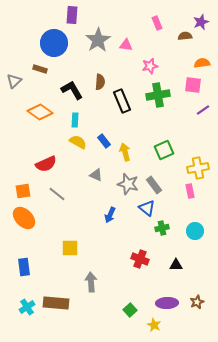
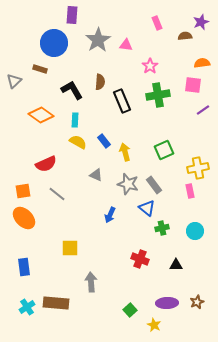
pink star at (150, 66): rotated 21 degrees counterclockwise
orange diamond at (40, 112): moved 1 px right, 3 px down
